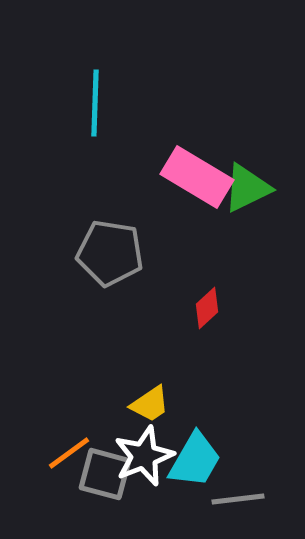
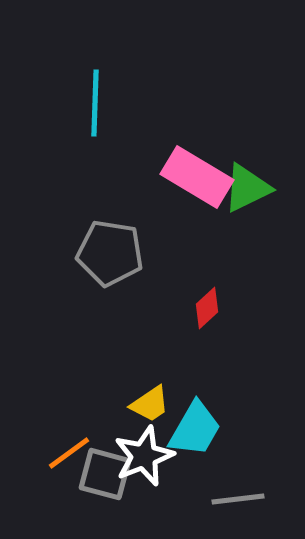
cyan trapezoid: moved 31 px up
